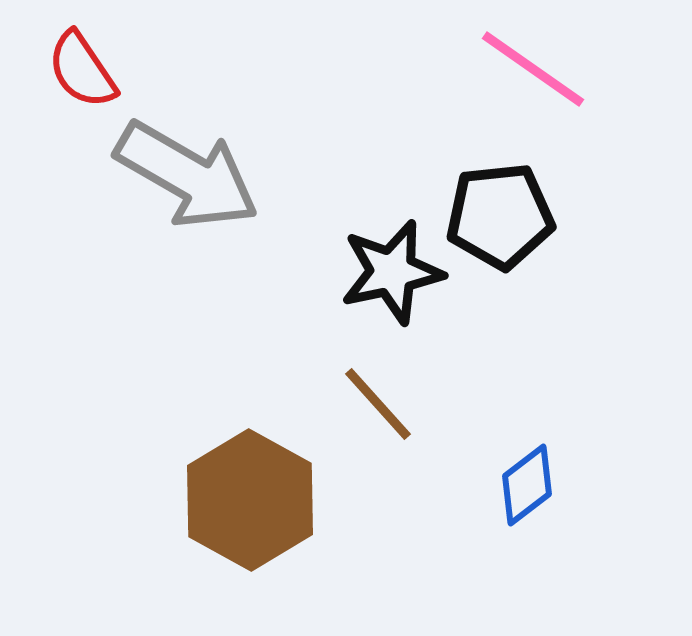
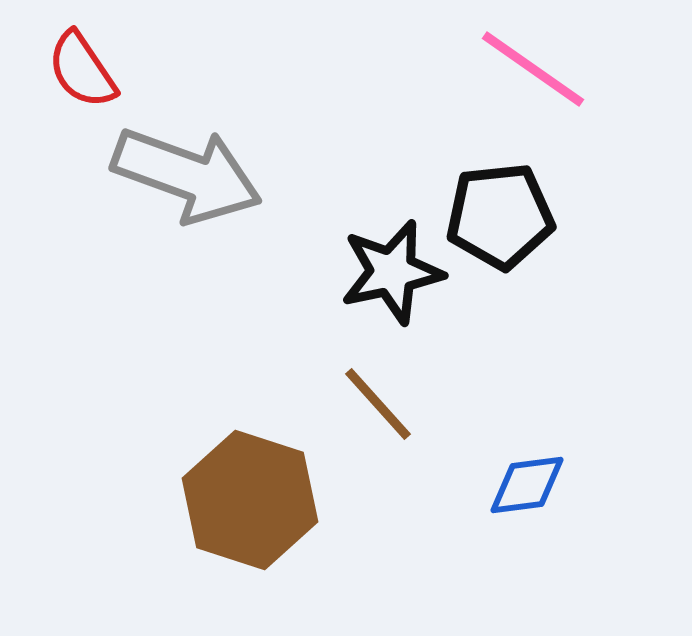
gray arrow: rotated 10 degrees counterclockwise
blue diamond: rotated 30 degrees clockwise
brown hexagon: rotated 11 degrees counterclockwise
